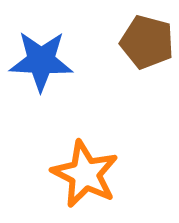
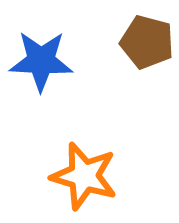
orange star: moved 1 px left, 2 px down; rotated 10 degrees counterclockwise
